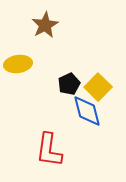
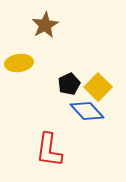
yellow ellipse: moved 1 px right, 1 px up
blue diamond: rotated 28 degrees counterclockwise
